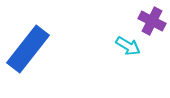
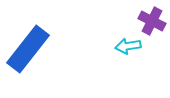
cyan arrow: rotated 140 degrees clockwise
